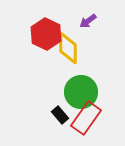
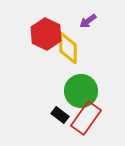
green circle: moved 1 px up
black rectangle: rotated 12 degrees counterclockwise
